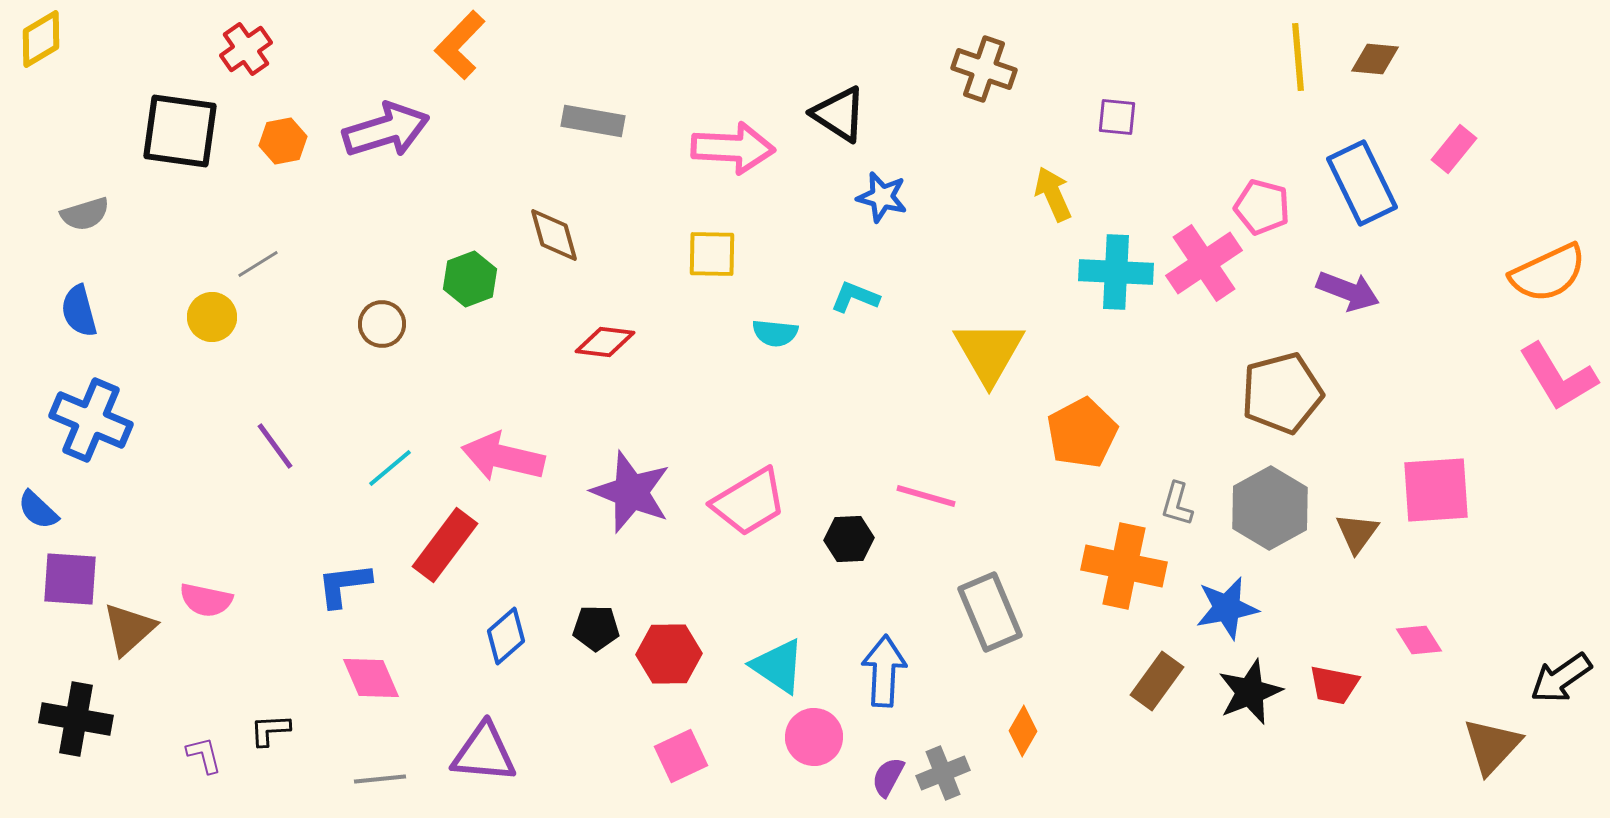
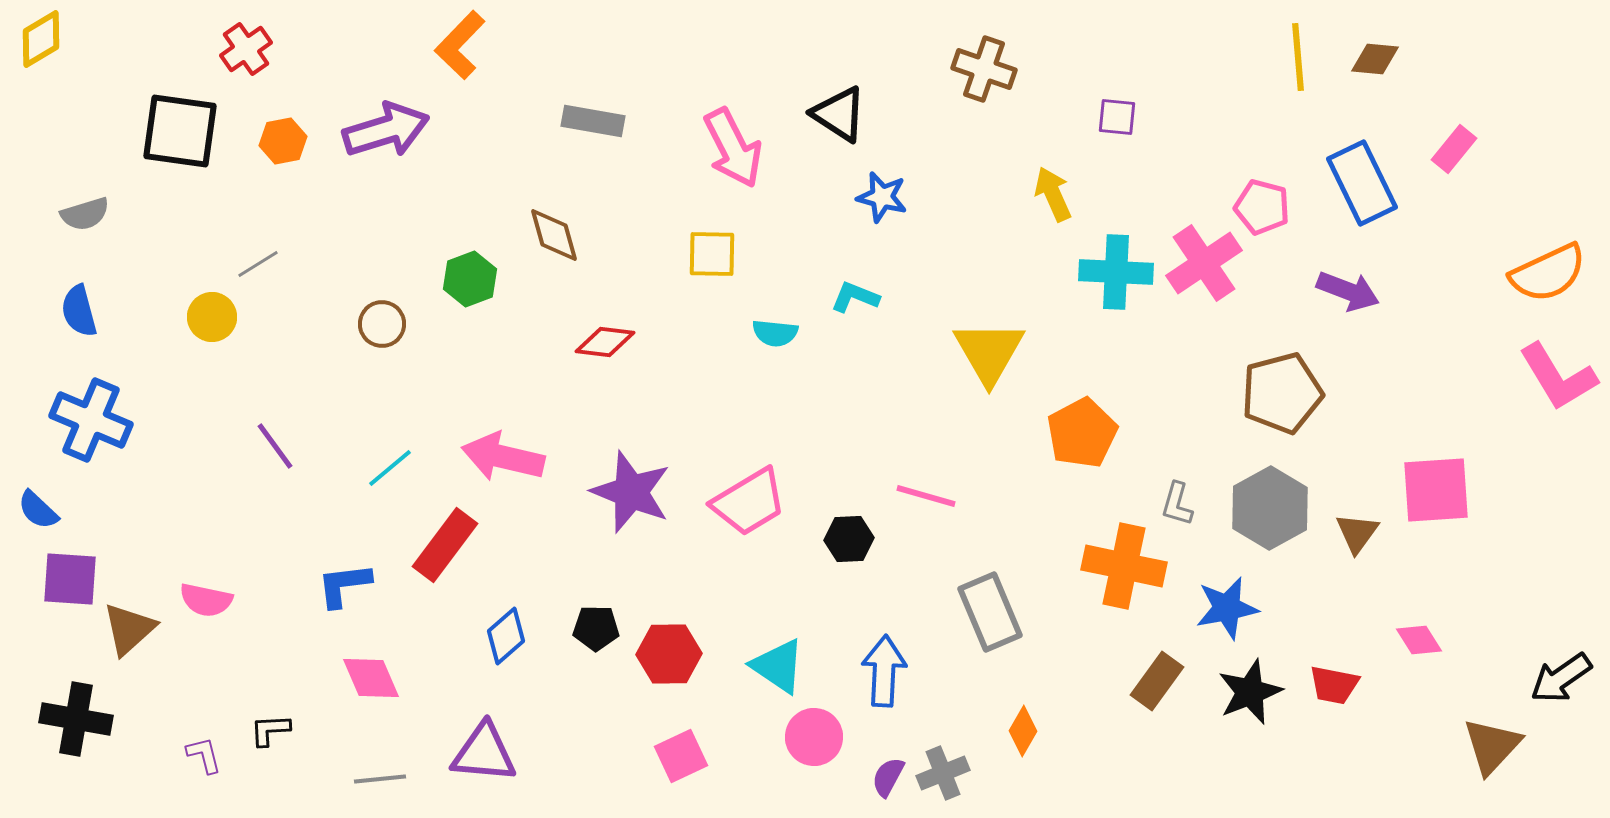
pink arrow at (733, 148): rotated 60 degrees clockwise
